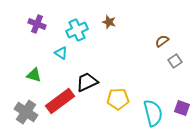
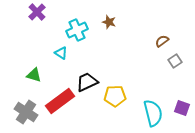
purple cross: moved 12 px up; rotated 24 degrees clockwise
yellow pentagon: moved 3 px left, 3 px up
